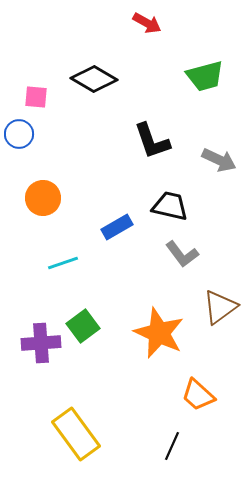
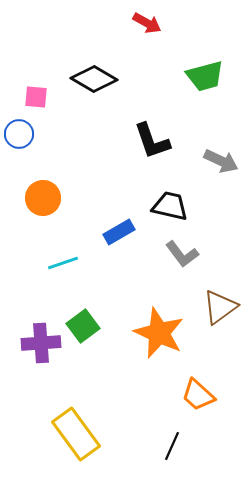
gray arrow: moved 2 px right, 1 px down
blue rectangle: moved 2 px right, 5 px down
